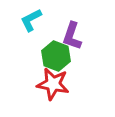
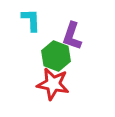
cyan L-shape: rotated 115 degrees clockwise
